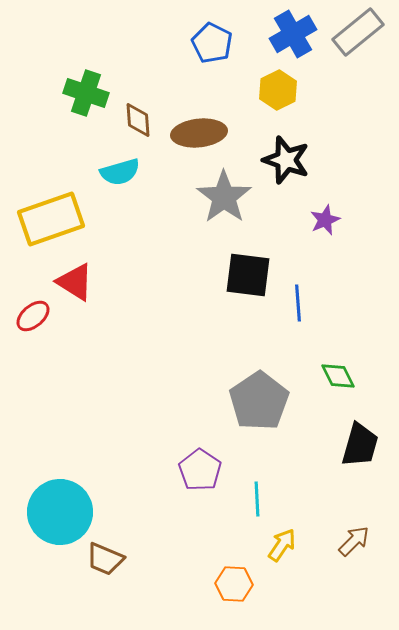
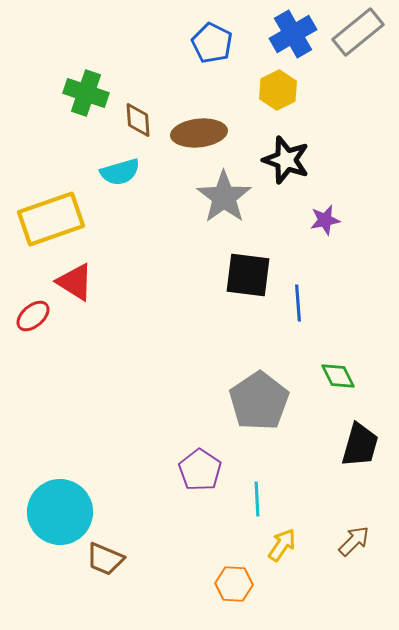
purple star: rotated 12 degrees clockwise
